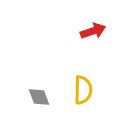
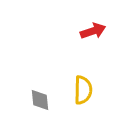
gray diamond: moved 1 px right, 3 px down; rotated 15 degrees clockwise
